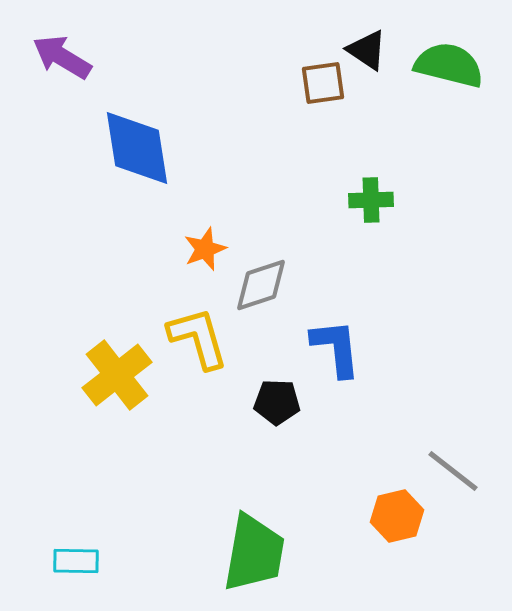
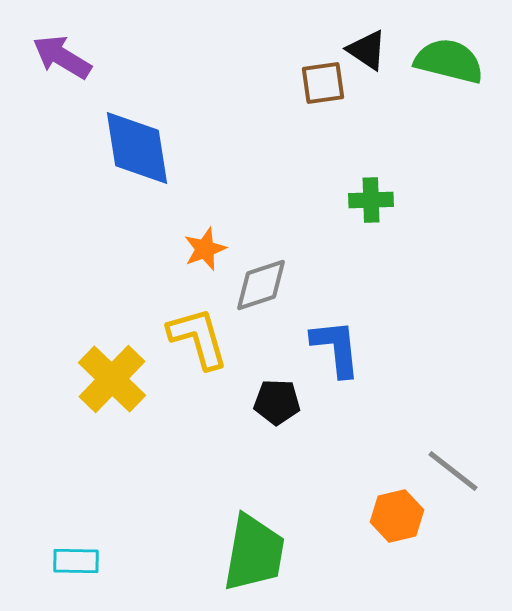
green semicircle: moved 4 px up
yellow cross: moved 5 px left, 4 px down; rotated 8 degrees counterclockwise
